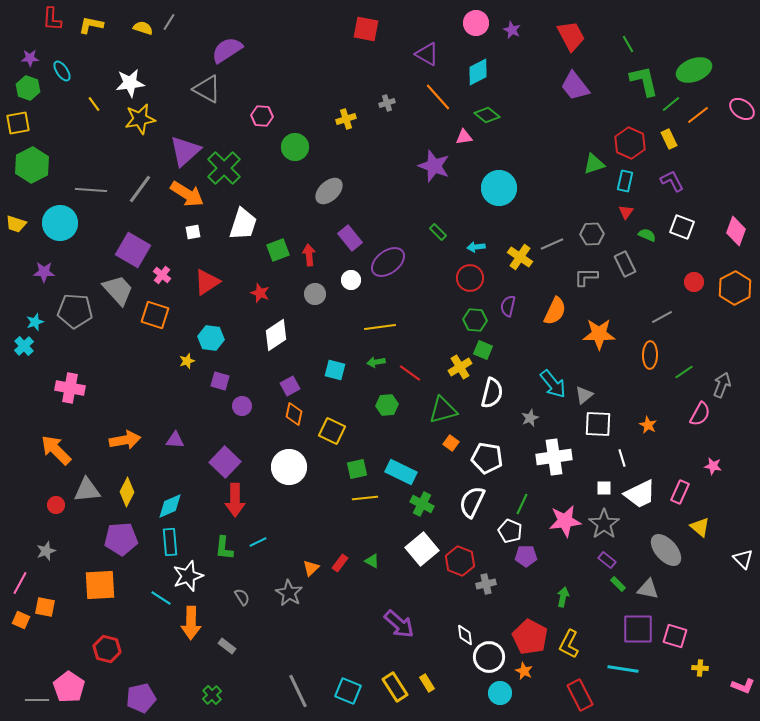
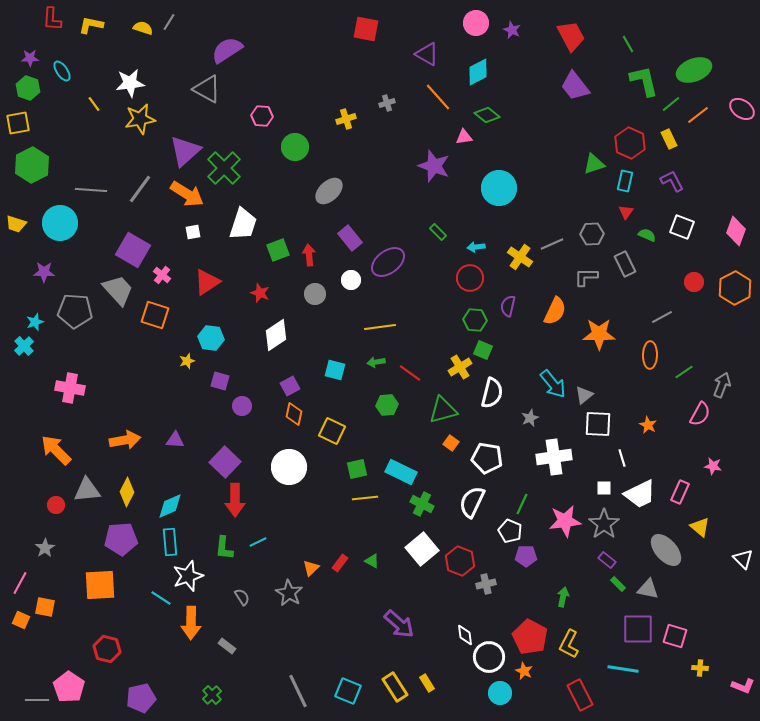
gray star at (46, 551): moved 1 px left, 3 px up; rotated 12 degrees counterclockwise
